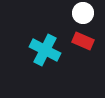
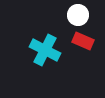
white circle: moved 5 px left, 2 px down
